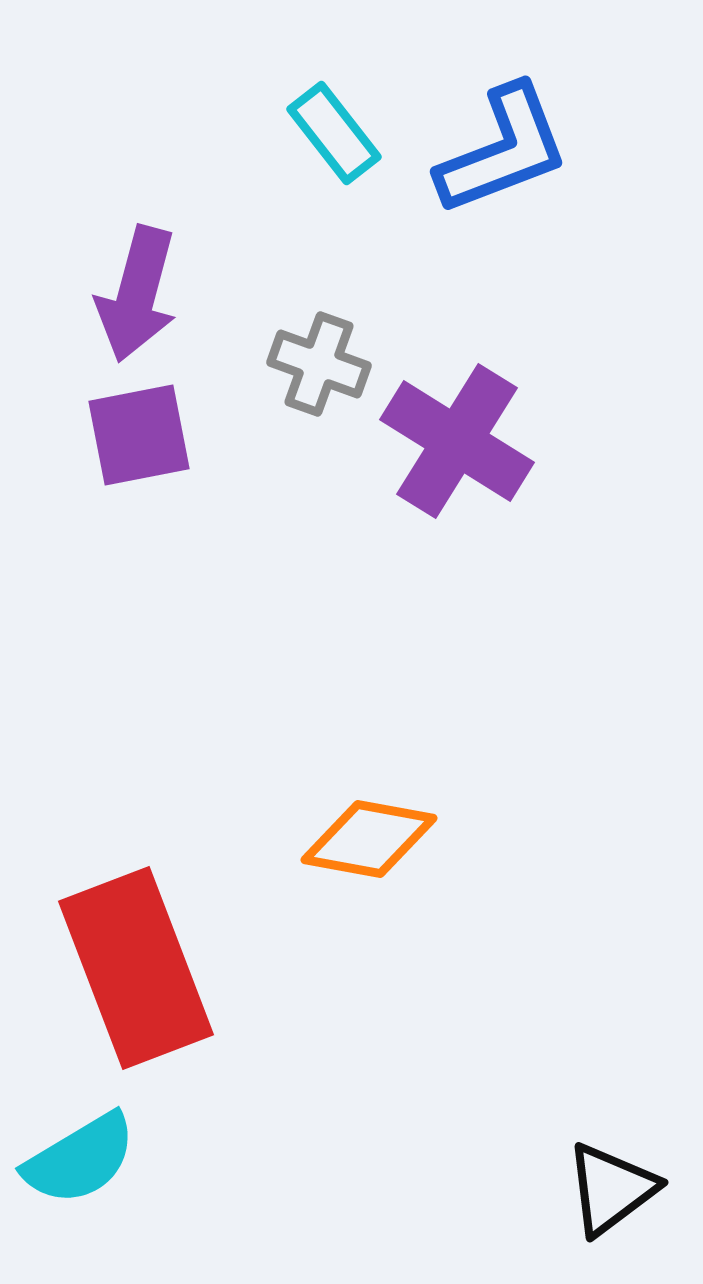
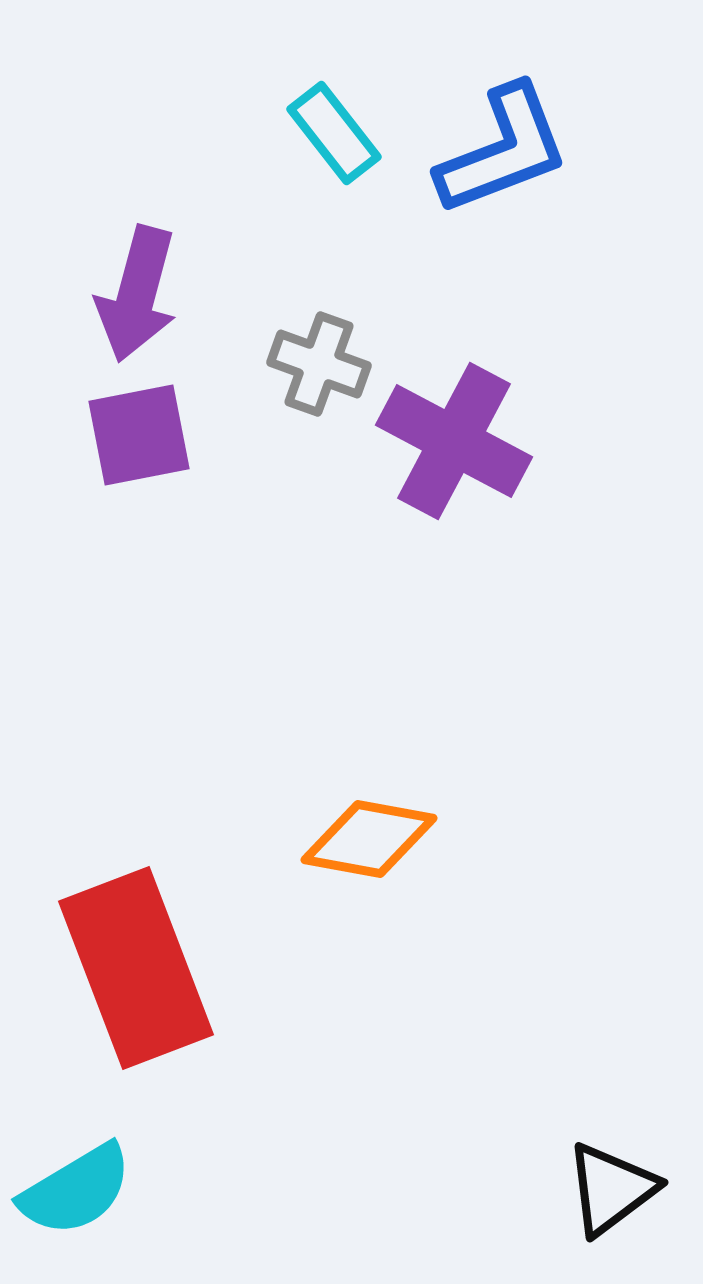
purple cross: moved 3 px left; rotated 4 degrees counterclockwise
cyan semicircle: moved 4 px left, 31 px down
